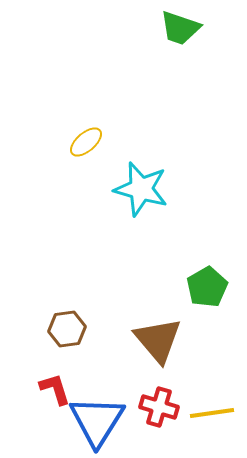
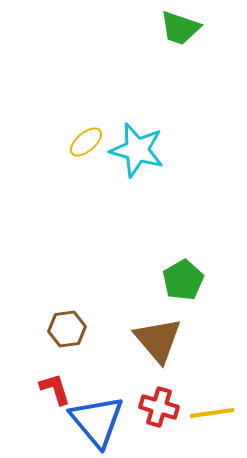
cyan star: moved 4 px left, 39 px up
green pentagon: moved 24 px left, 7 px up
blue triangle: rotated 12 degrees counterclockwise
